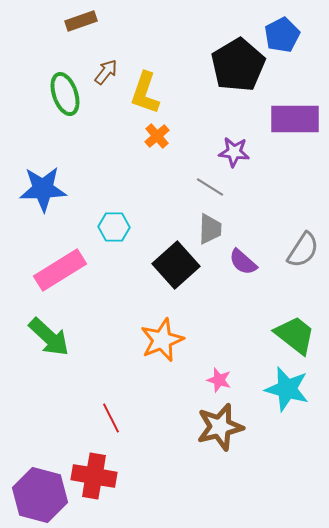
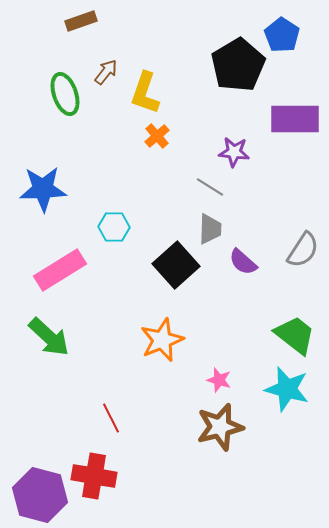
blue pentagon: rotated 12 degrees counterclockwise
